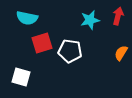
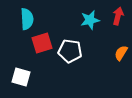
cyan semicircle: moved 1 px down; rotated 105 degrees counterclockwise
